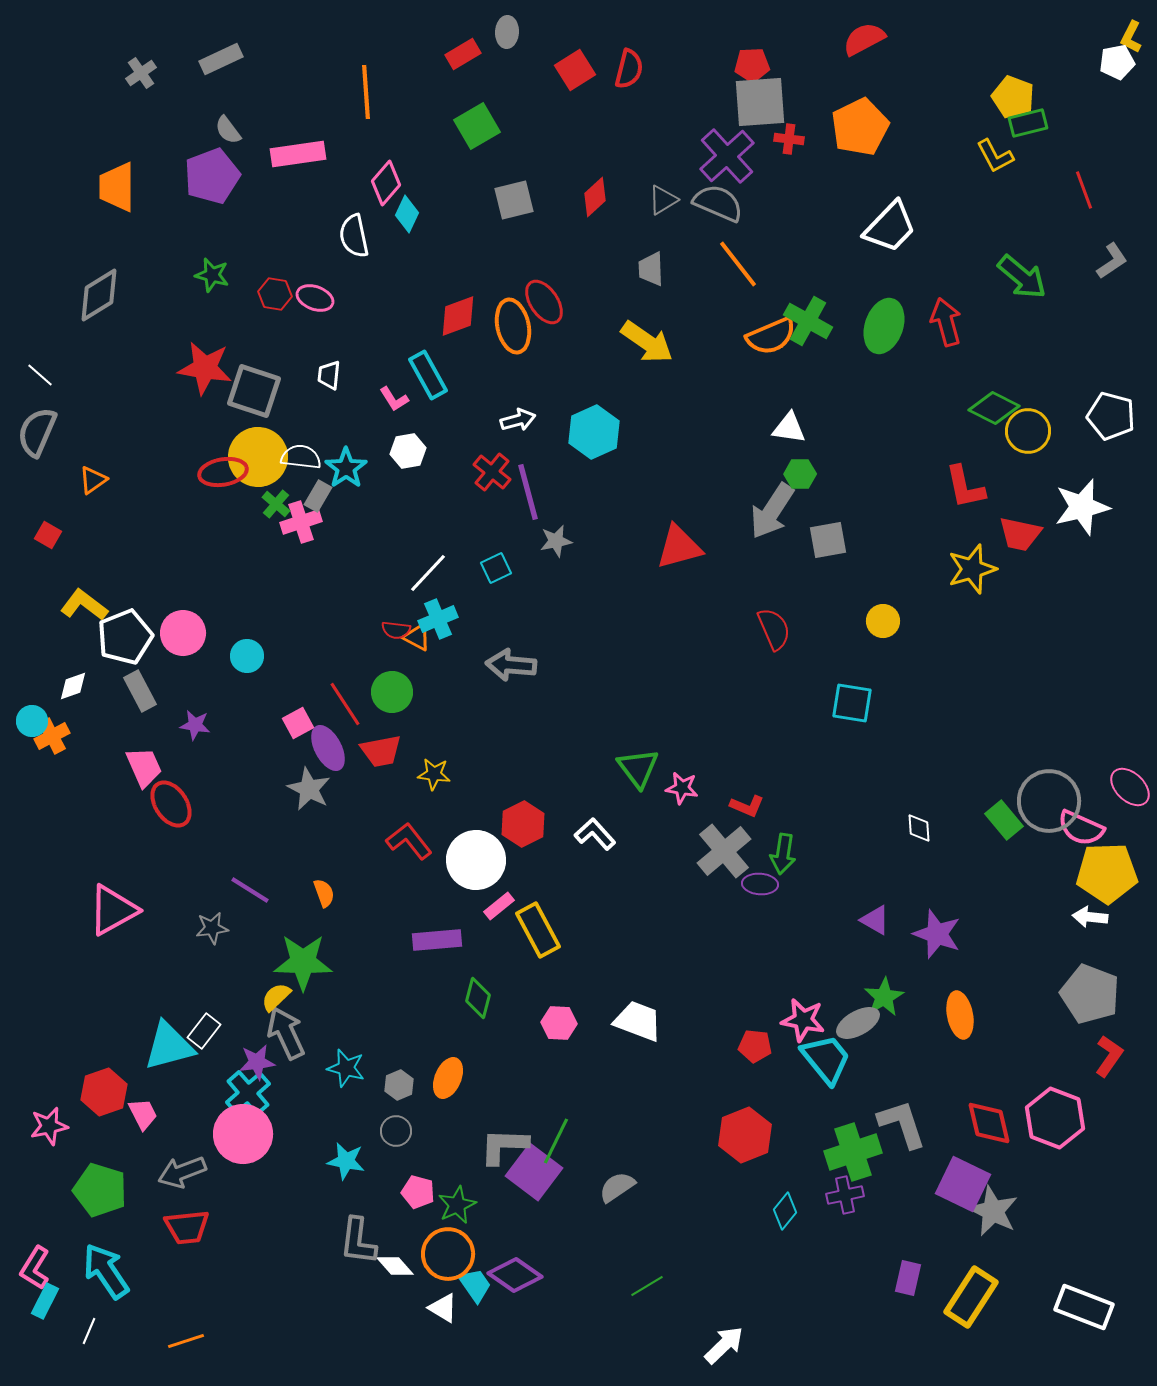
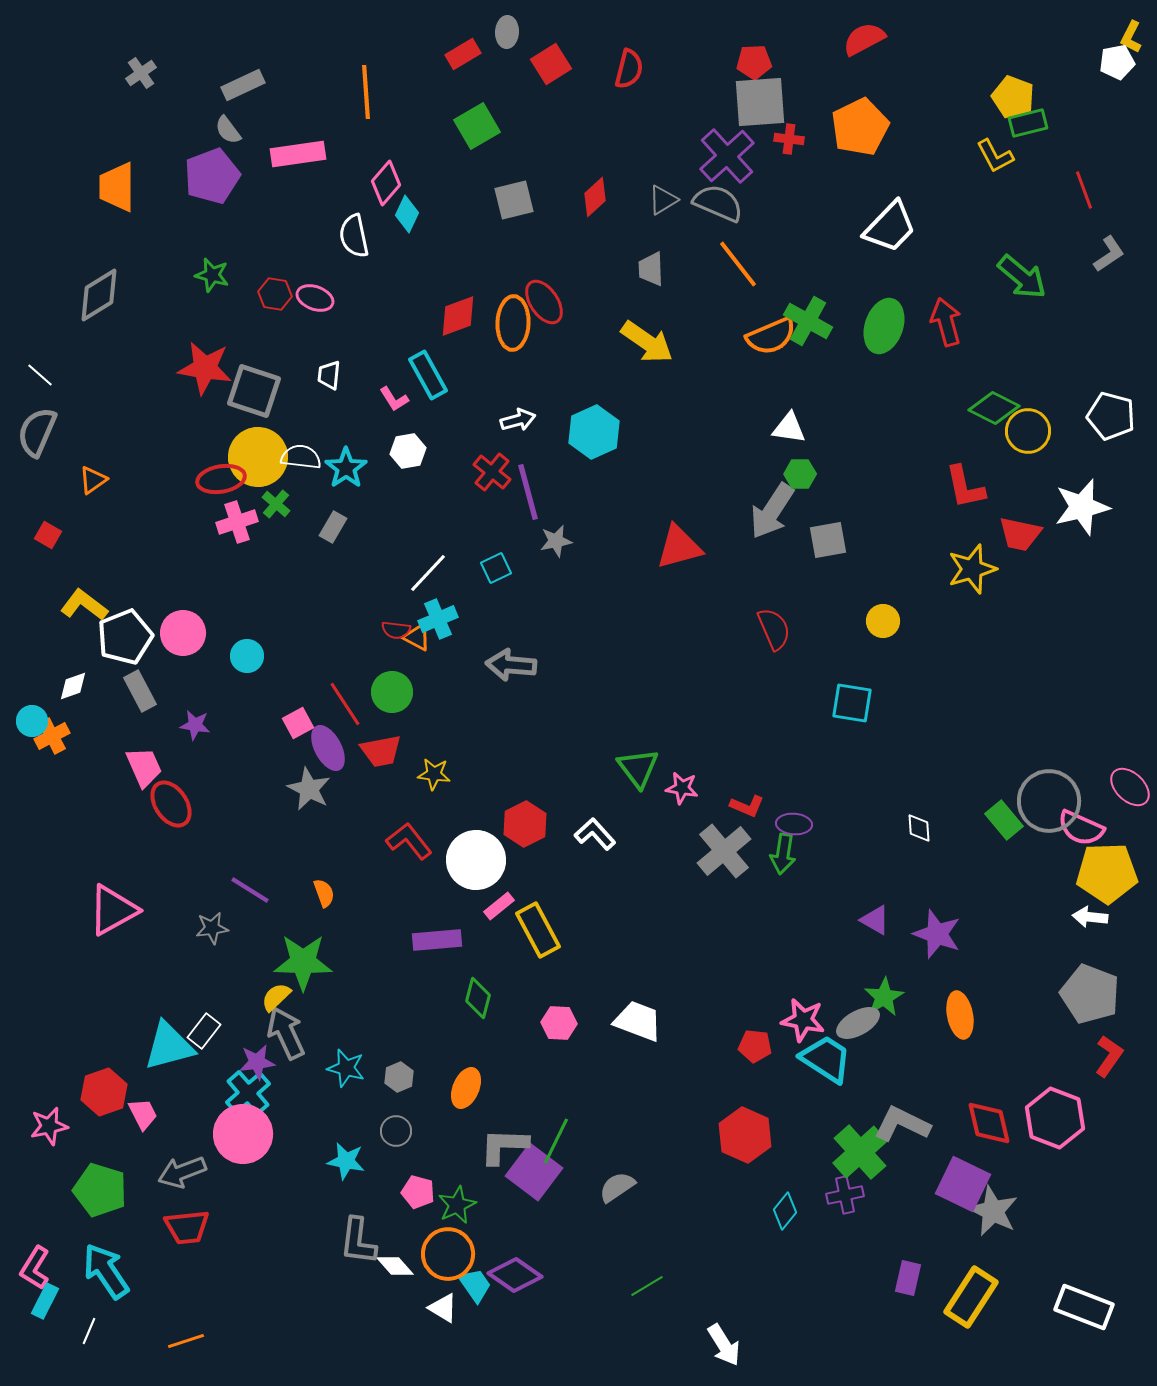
gray rectangle at (221, 59): moved 22 px right, 26 px down
red pentagon at (752, 65): moved 2 px right, 3 px up
red square at (575, 70): moved 24 px left, 6 px up
gray L-shape at (1112, 261): moved 3 px left, 7 px up
orange ellipse at (513, 326): moved 3 px up; rotated 14 degrees clockwise
red ellipse at (223, 472): moved 2 px left, 7 px down
gray rectangle at (318, 496): moved 15 px right, 31 px down
pink cross at (301, 522): moved 64 px left
red hexagon at (523, 824): moved 2 px right
purple ellipse at (760, 884): moved 34 px right, 60 px up
cyan trapezoid at (826, 1059): rotated 18 degrees counterclockwise
orange ellipse at (448, 1078): moved 18 px right, 10 px down
gray hexagon at (399, 1085): moved 8 px up
gray L-shape at (902, 1124): rotated 46 degrees counterclockwise
red hexagon at (745, 1135): rotated 14 degrees counterclockwise
green cross at (853, 1152): moved 7 px right; rotated 24 degrees counterclockwise
white arrow at (724, 1345): rotated 102 degrees clockwise
